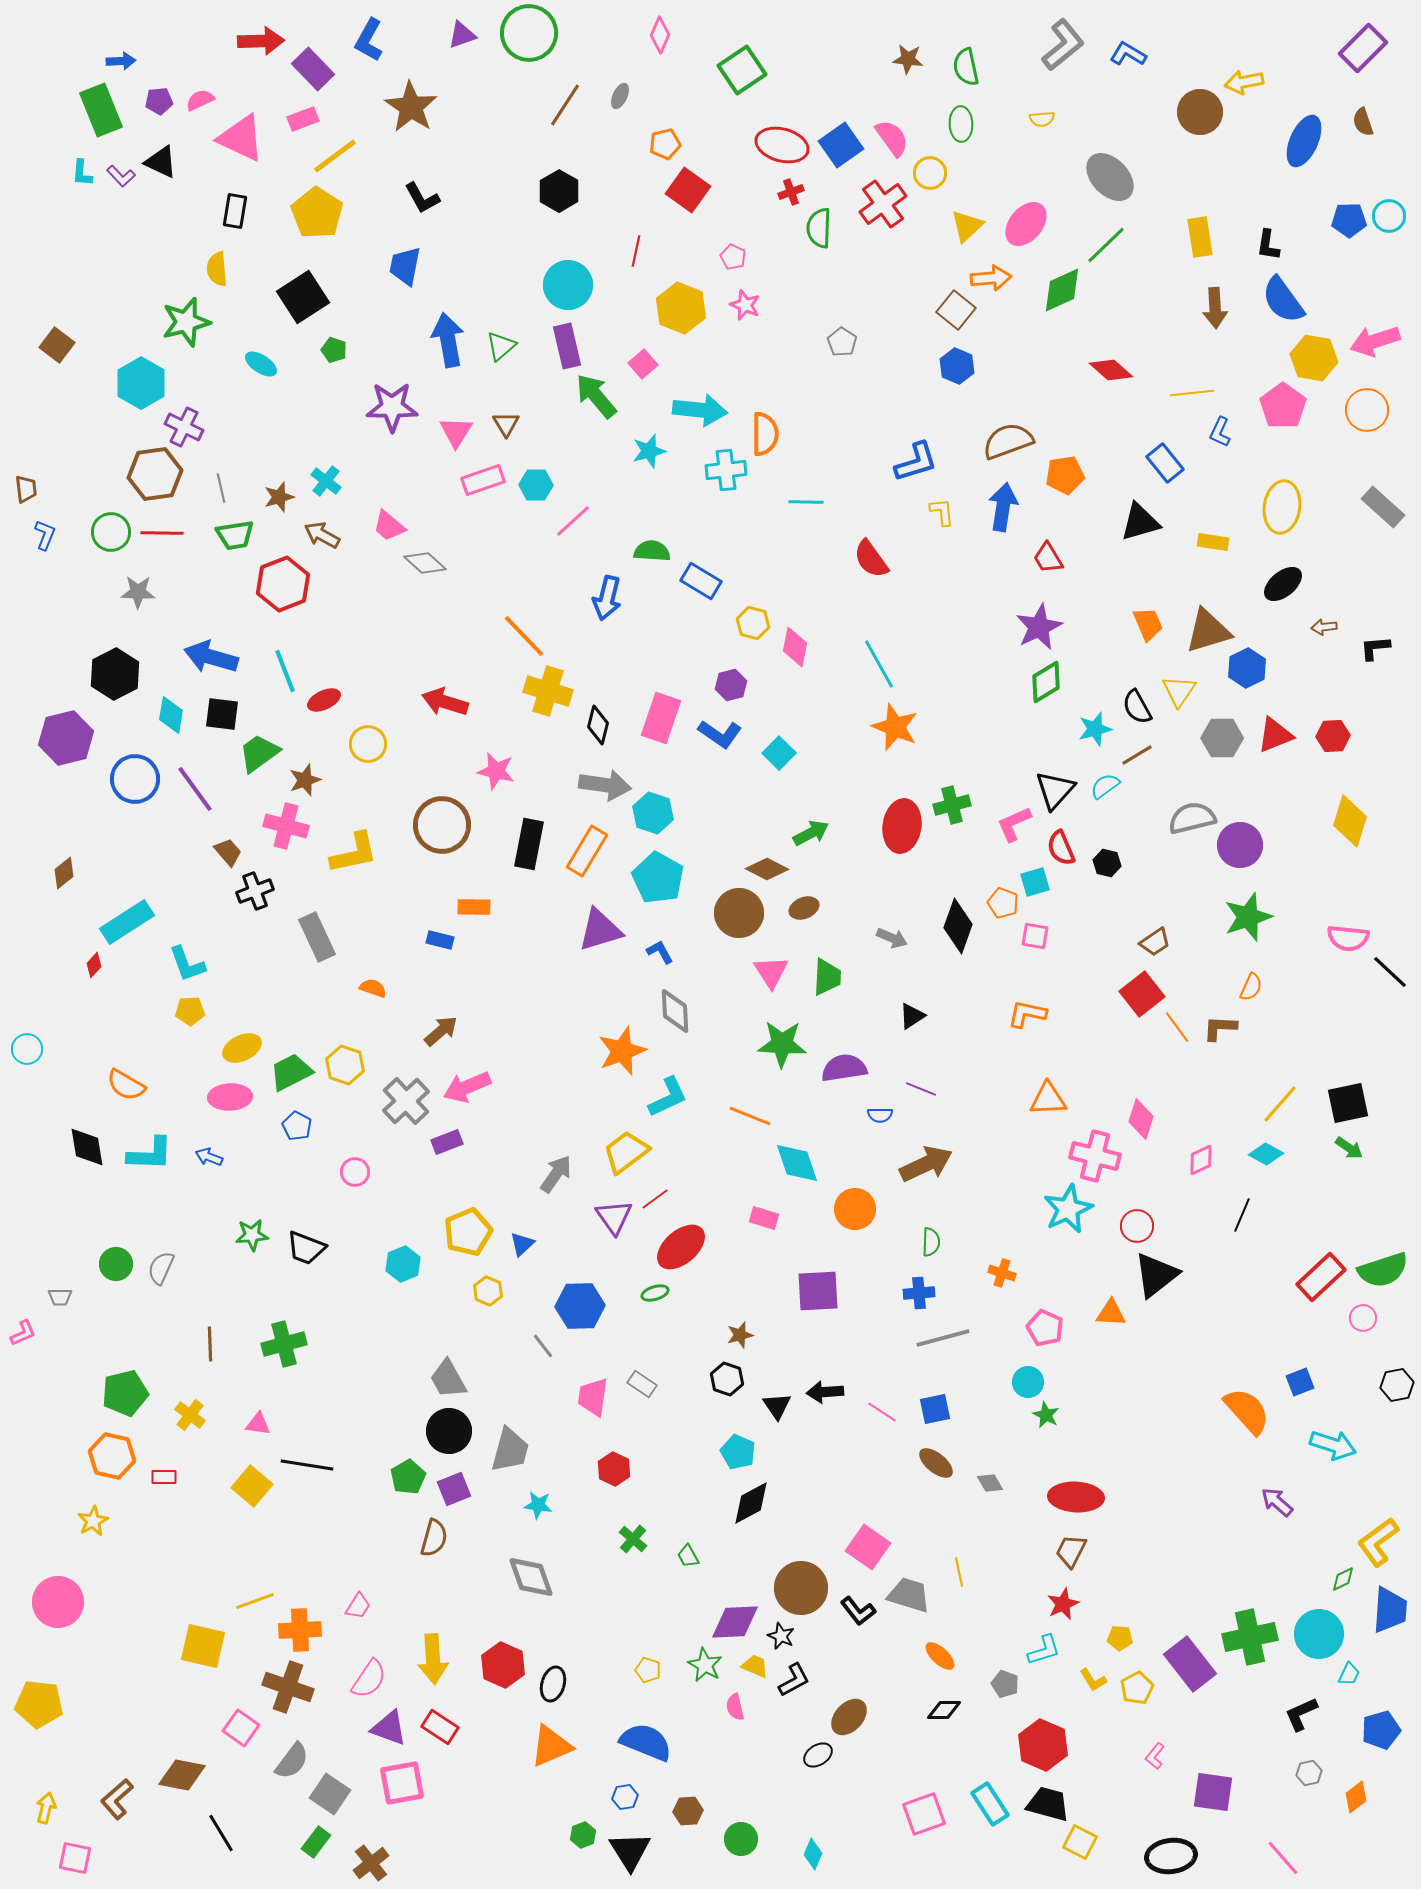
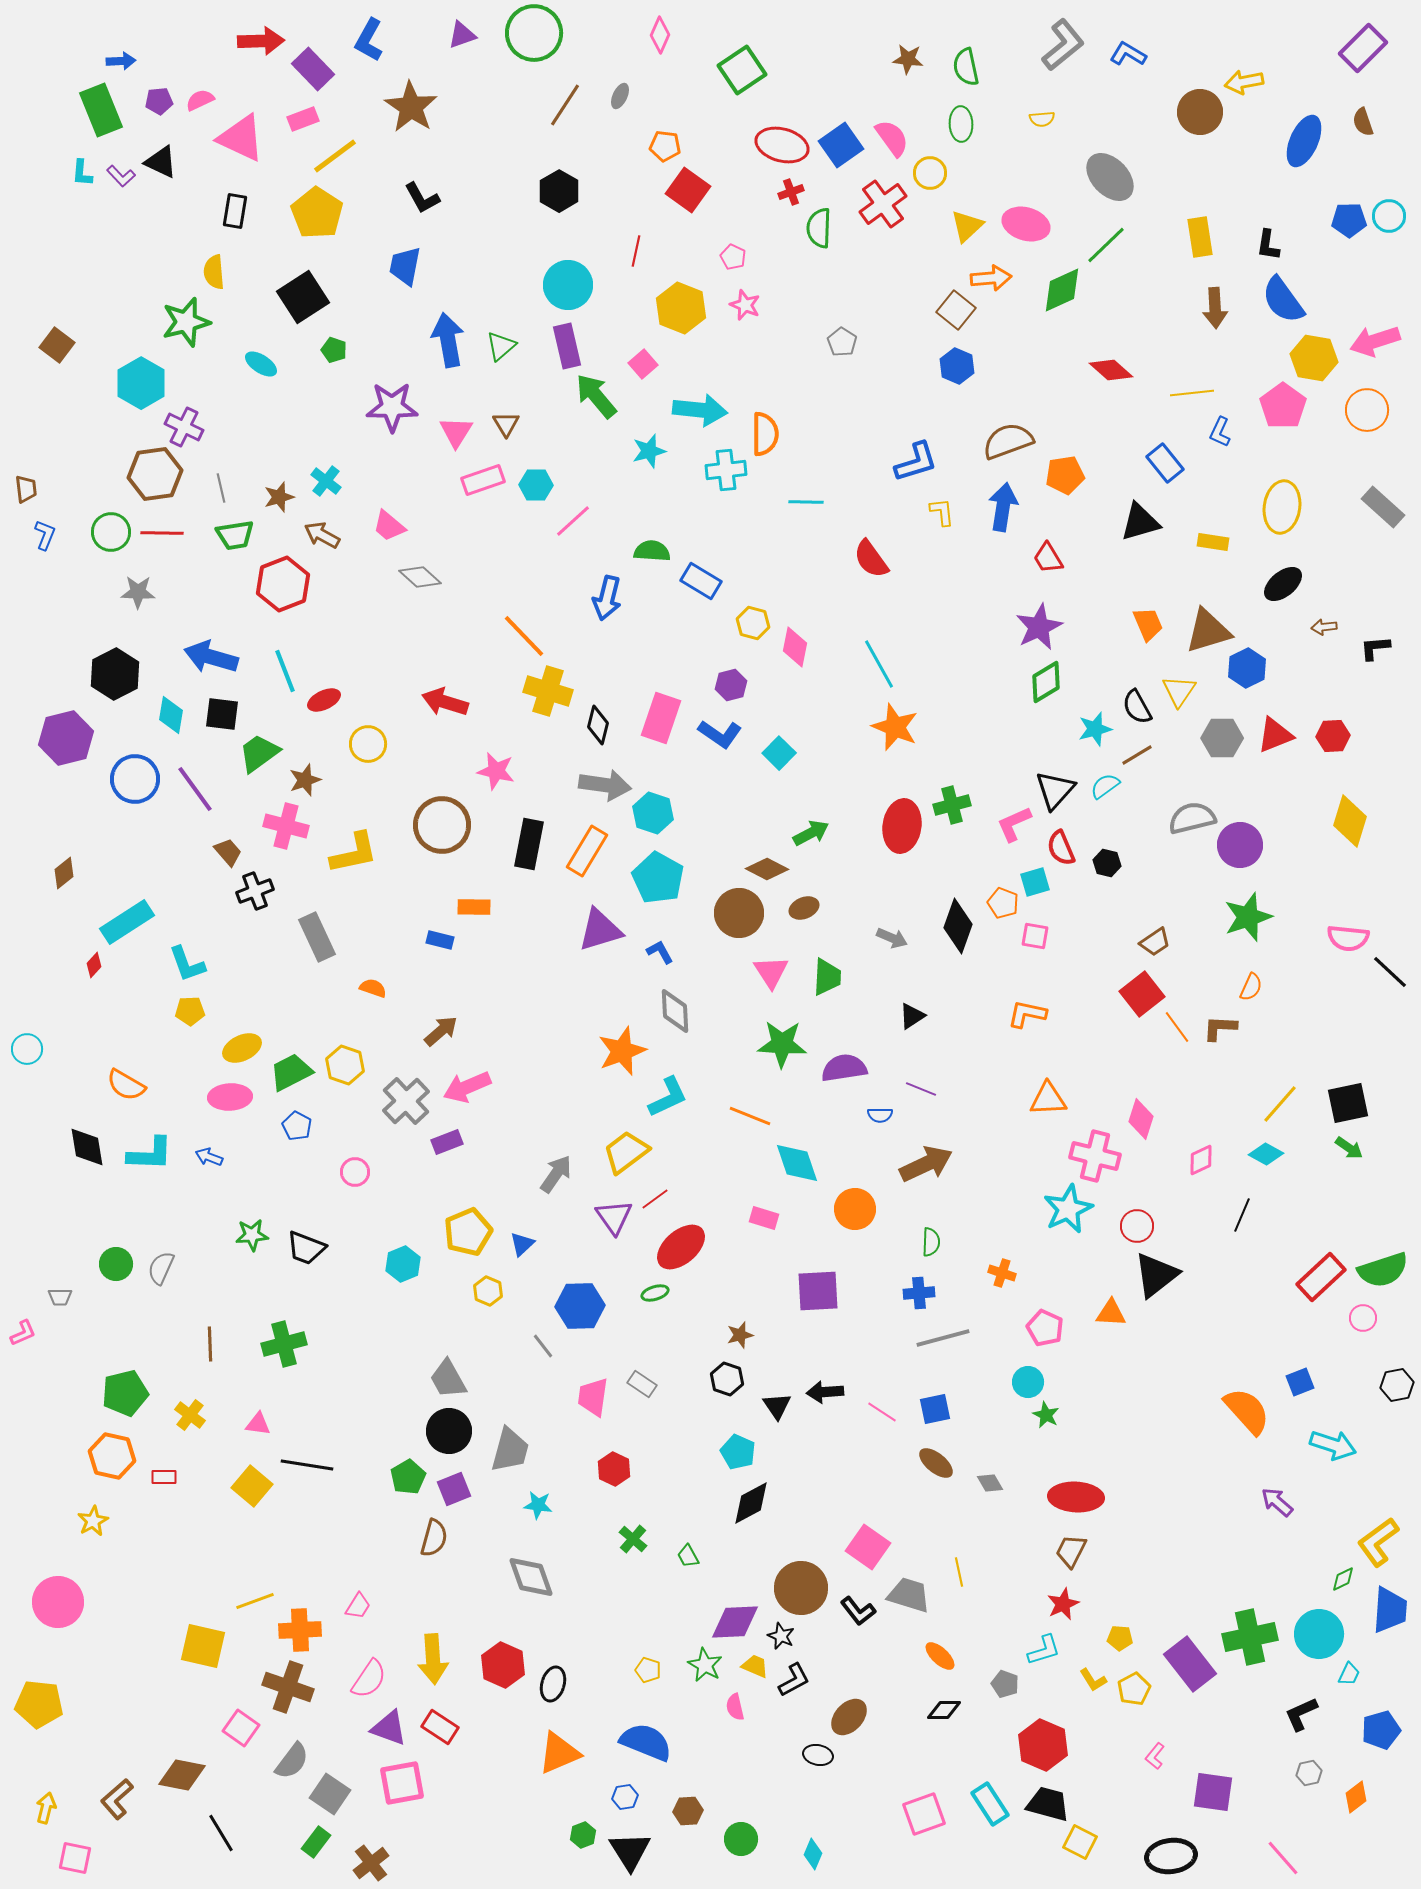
green circle at (529, 33): moved 5 px right
orange pentagon at (665, 144): moved 2 px down; rotated 20 degrees clockwise
pink ellipse at (1026, 224): rotated 66 degrees clockwise
yellow semicircle at (217, 269): moved 3 px left, 3 px down
gray diamond at (425, 563): moved 5 px left, 14 px down
yellow pentagon at (1137, 1688): moved 3 px left, 1 px down
orange triangle at (551, 1746): moved 8 px right, 7 px down
black ellipse at (818, 1755): rotated 44 degrees clockwise
